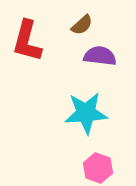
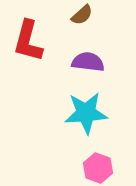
brown semicircle: moved 10 px up
red L-shape: moved 1 px right
purple semicircle: moved 12 px left, 6 px down
